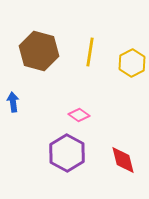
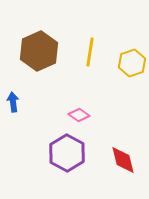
brown hexagon: rotated 21 degrees clockwise
yellow hexagon: rotated 8 degrees clockwise
